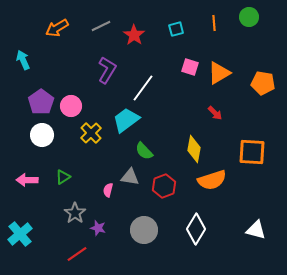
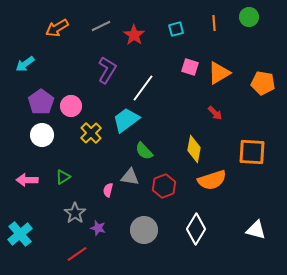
cyan arrow: moved 2 px right, 4 px down; rotated 102 degrees counterclockwise
